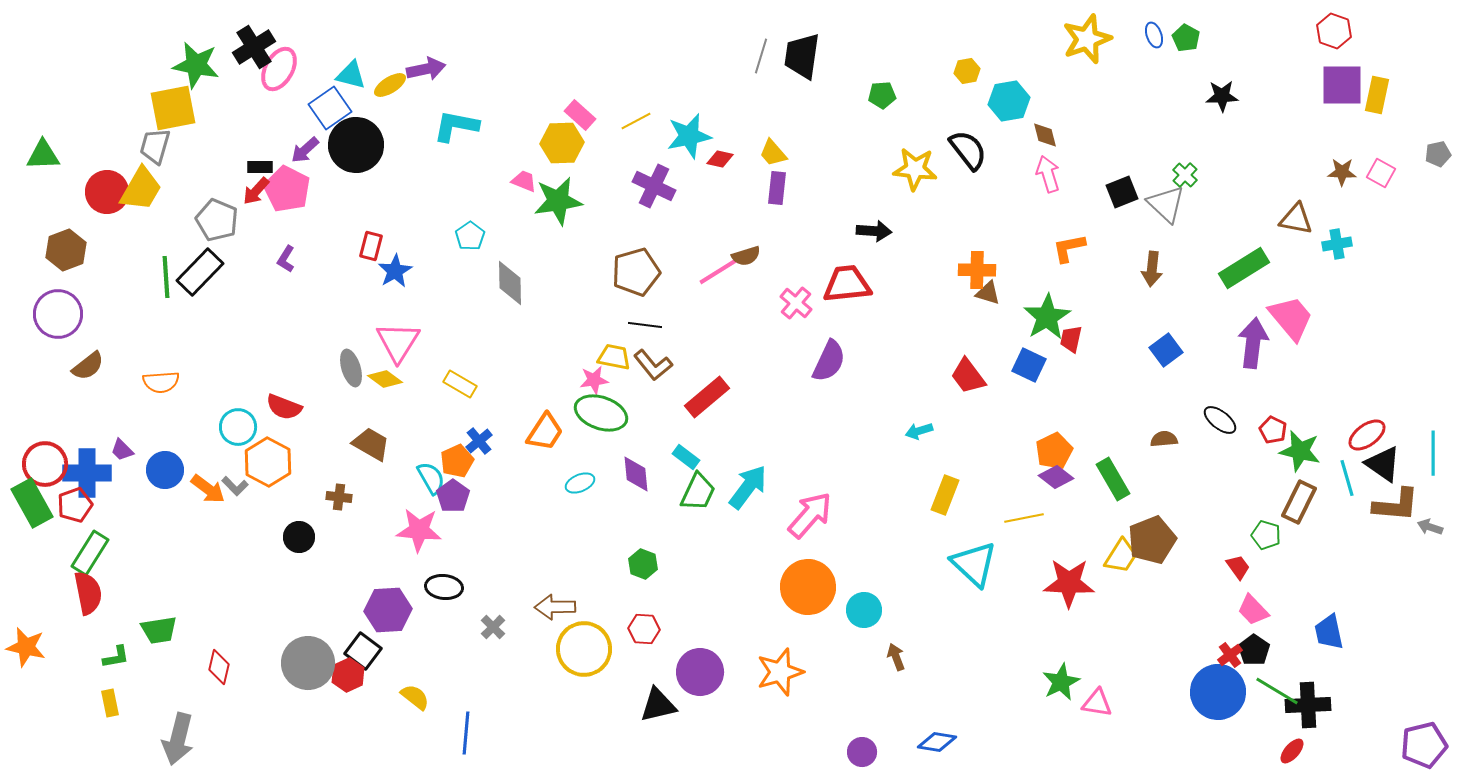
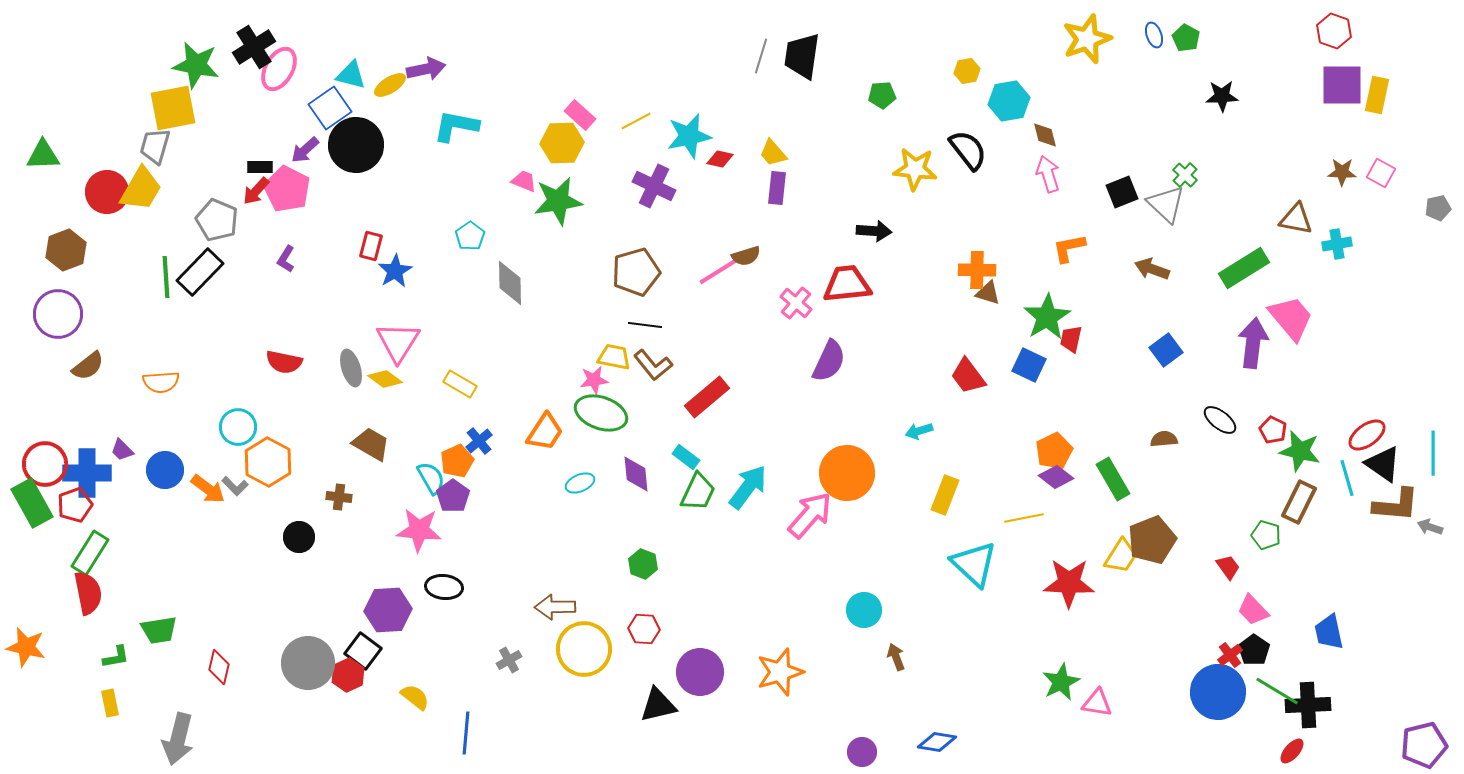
gray pentagon at (1438, 154): moved 54 px down
brown arrow at (1152, 269): rotated 104 degrees clockwise
red semicircle at (284, 407): moved 45 px up; rotated 9 degrees counterclockwise
red trapezoid at (1238, 567): moved 10 px left
orange circle at (808, 587): moved 39 px right, 114 px up
gray cross at (493, 627): moved 16 px right, 33 px down; rotated 15 degrees clockwise
